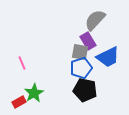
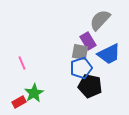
gray semicircle: moved 5 px right
blue trapezoid: moved 1 px right, 3 px up
black pentagon: moved 5 px right, 4 px up
